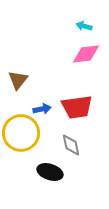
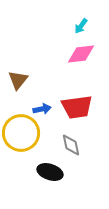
cyan arrow: moved 3 px left; rotated 70 degrees counterclockwise
pink diamond: moved 5 px left
